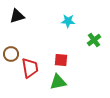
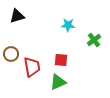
cyan star: moved 4 px down
red trapezoid: moved 2 px right, 1 px up
green triangle: rotated 12 degrees counterclockwise
